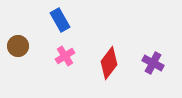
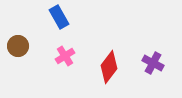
blue rectangle: moved 1 px left, 3 px up
red diamond: moved 4 px down
